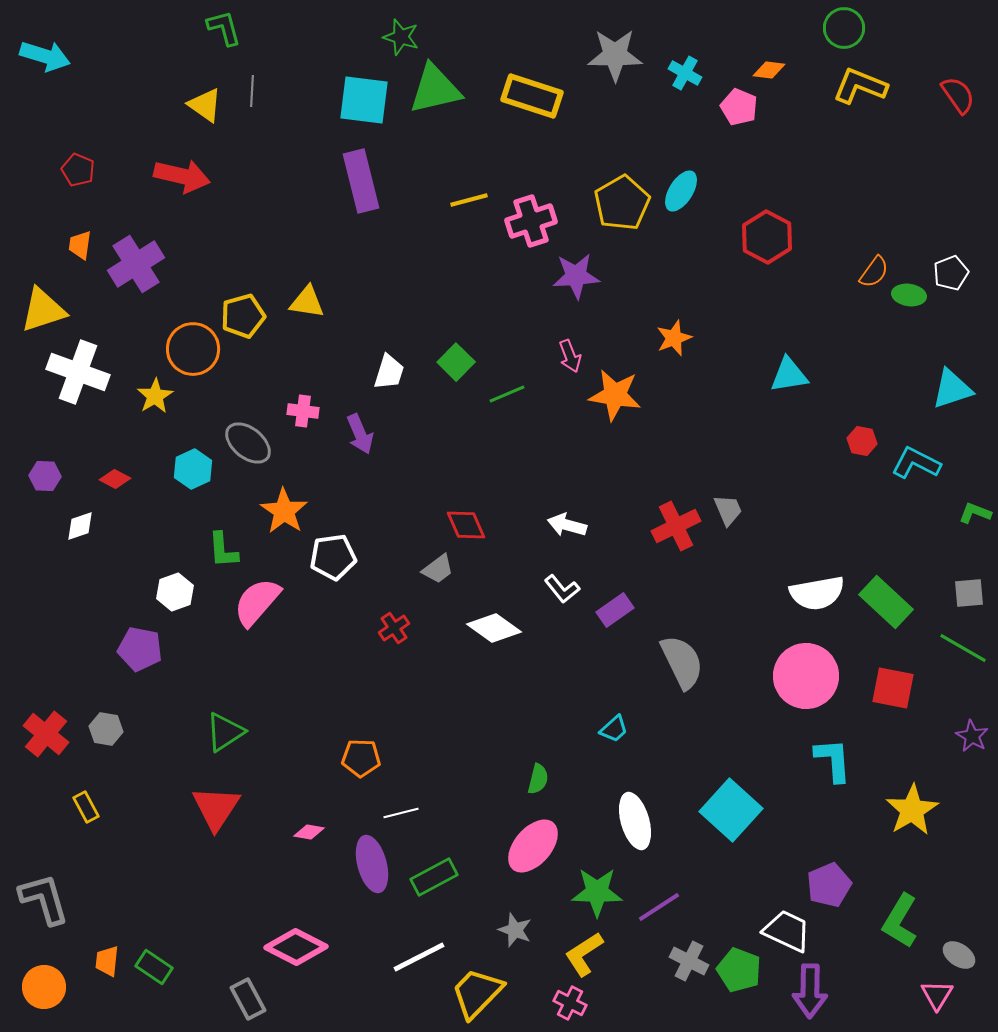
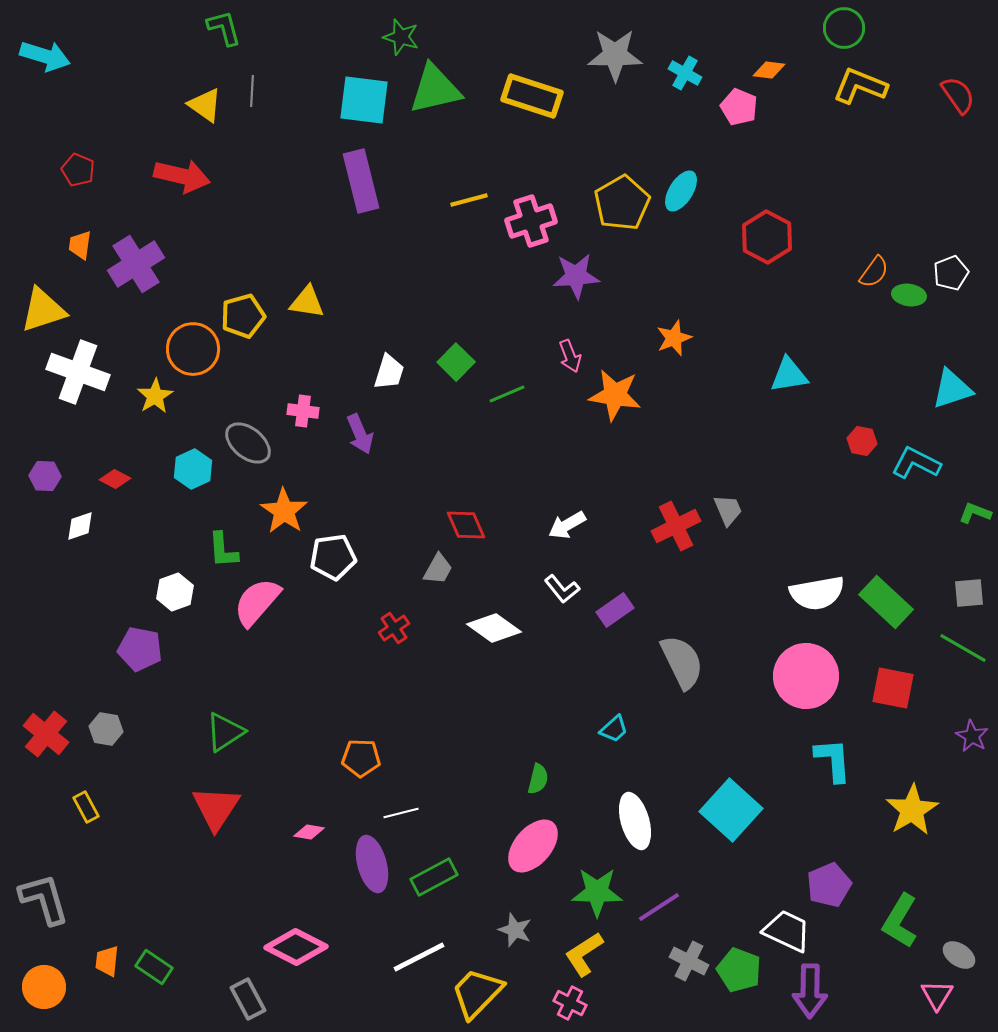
white arrow at (567, 525): rotated 45 degrees counterclockwise
gray trapezoid at (438, 569): rotated 24 degrees counterclockwise
